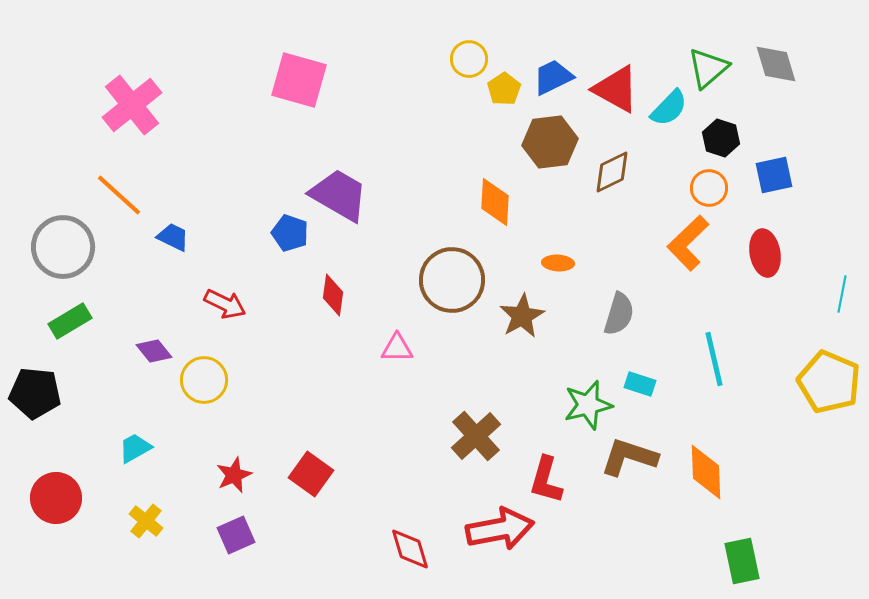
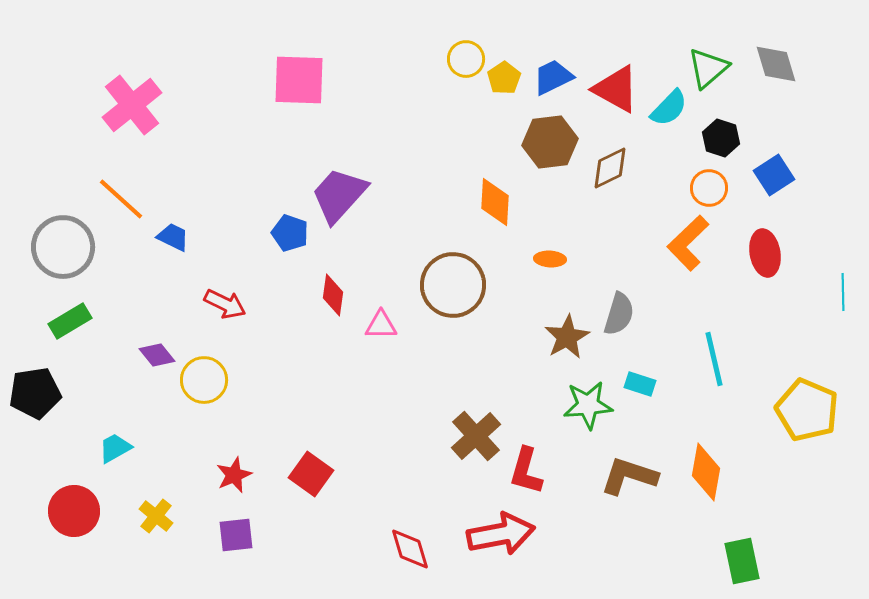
yellow circle at (469, 59): moved 3 px left
pink square at (299, 80): rotated 14 degrees counterclockwise
yellow pentagon at (504, 89): moved 11 px up
brown diamond at (612, 172): moved 2 px left, 4 px up
blue square at (774, 175): rotated 21 degrees counterclockwise
orange line at (119, 195): moved 2 px right, 4 px down
purple trapezoid at (339, 195): rotated 78 degrees counterclockwise
orange ellipse at (558, 263): moved 8 px left, 4 px up
brown circle at (452, 280): moved 1 px right, 5 px down
cyan line at (842, 294): moved 1 px right, 2 px up; rotated 12 degrees counterclockwise
brown star at (522, 316): moved 45 px right, 21 px down
pink triangle at (397, 348): moved 16 px left, 23 px up
purple diamond at (154, 351): moved 3 px right, 4 px down
yellow pentagon at (829, 382): moved 22 px left, 28 px down
black pentagon at (35, 393): rotated 15 degrees counterclockwise
green star at (588, 405): rotated 9 degrees clockwise
cyan trapezoid at (135, 448): moved 20 px left
brown L-shape at (629, 457): moved 19 px down
orange diamond at (706, 472): rotated 12 degrees clockwise
red L-shape at (546, 480): moved 20 px left, 9 px up
red circle at (56, 498): moved 18 px right, 13 px down
yellow cross at (146, 521): moved 10 px right, 5 px up
red arrow at (500, 529): moved 1 px right, 5 px down
purple square at (236, 535): rotated 18 degrees clockwise
